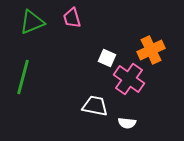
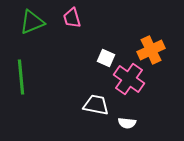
white square: moved 1 px left
green line: moved 2 px left; rotated 20 degrees counterclockwise
white trapezoid: moved 1 px right, 1 px up
